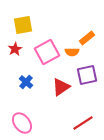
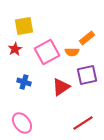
yellow square: moved 1 px right, 1 px down
blue cross: moved 2 px left; rotated 24 degrees counterclockwise
